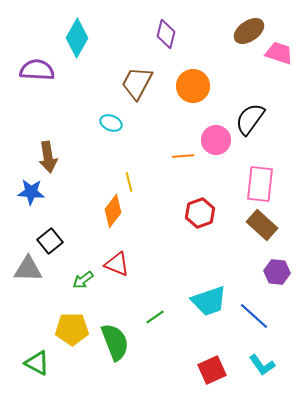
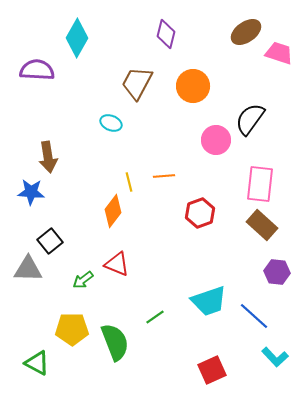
brown ellipse: moved 3 px left, 1 px down
orange line: moved 19 px left, 20 px down
cyan L-shape: moved 13 px right, 8 px up; rotated 8 degrees counterclockwise
